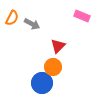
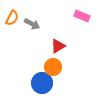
red triangle: rotated 14 degrees clockwise
